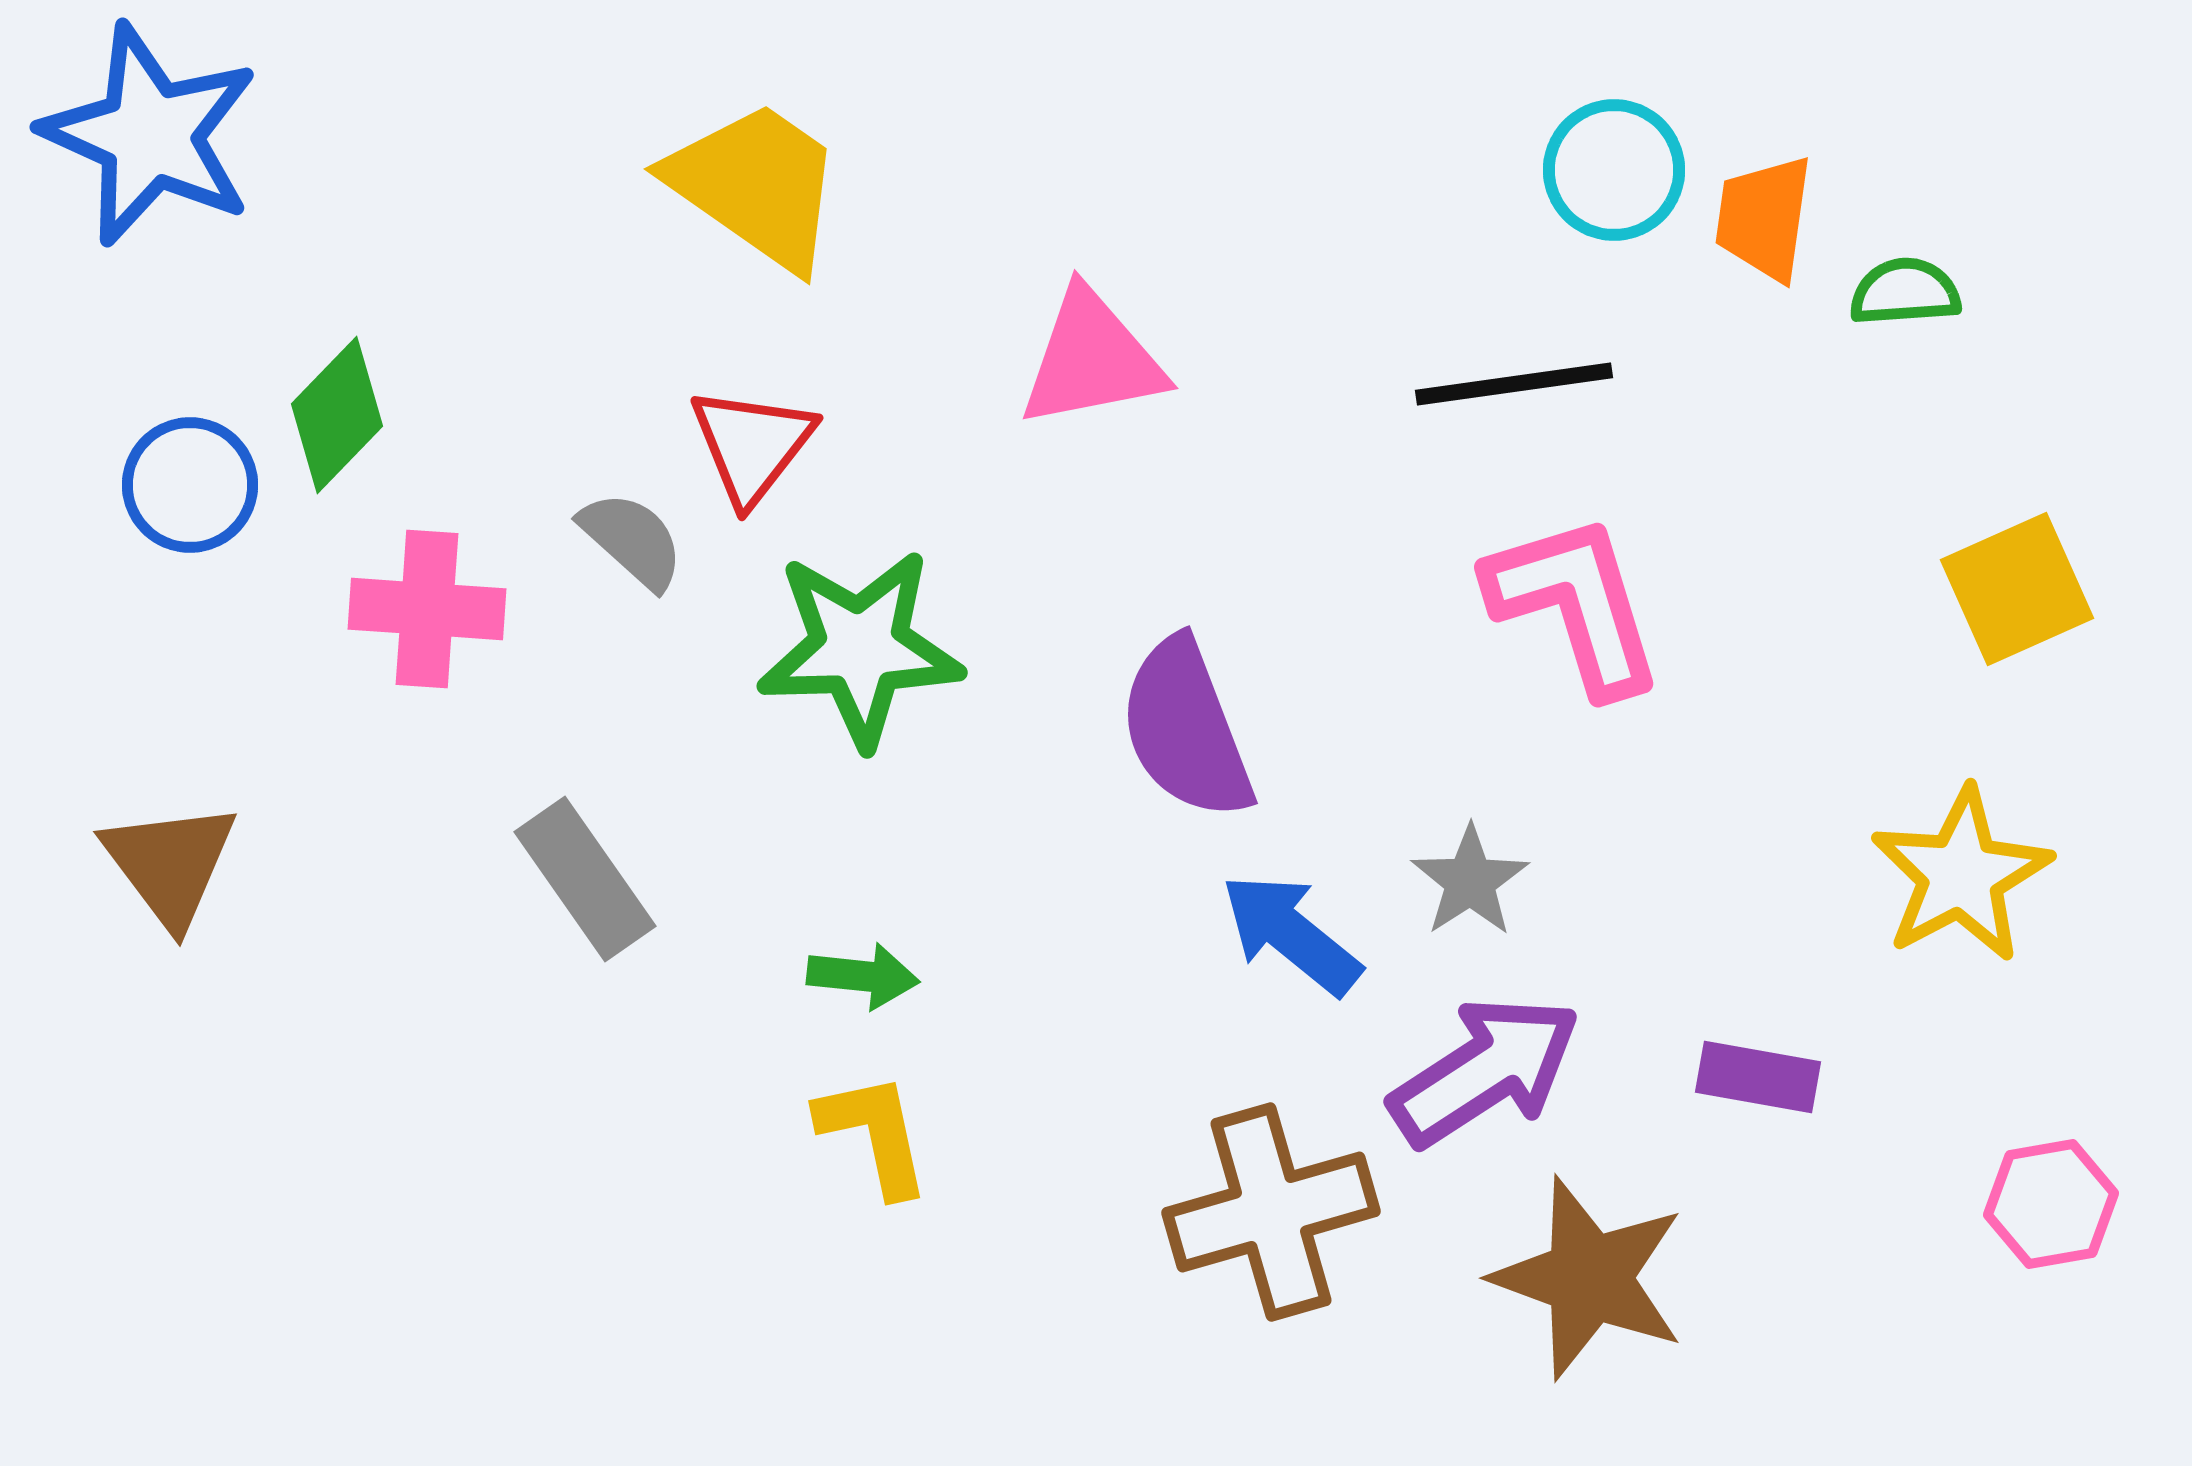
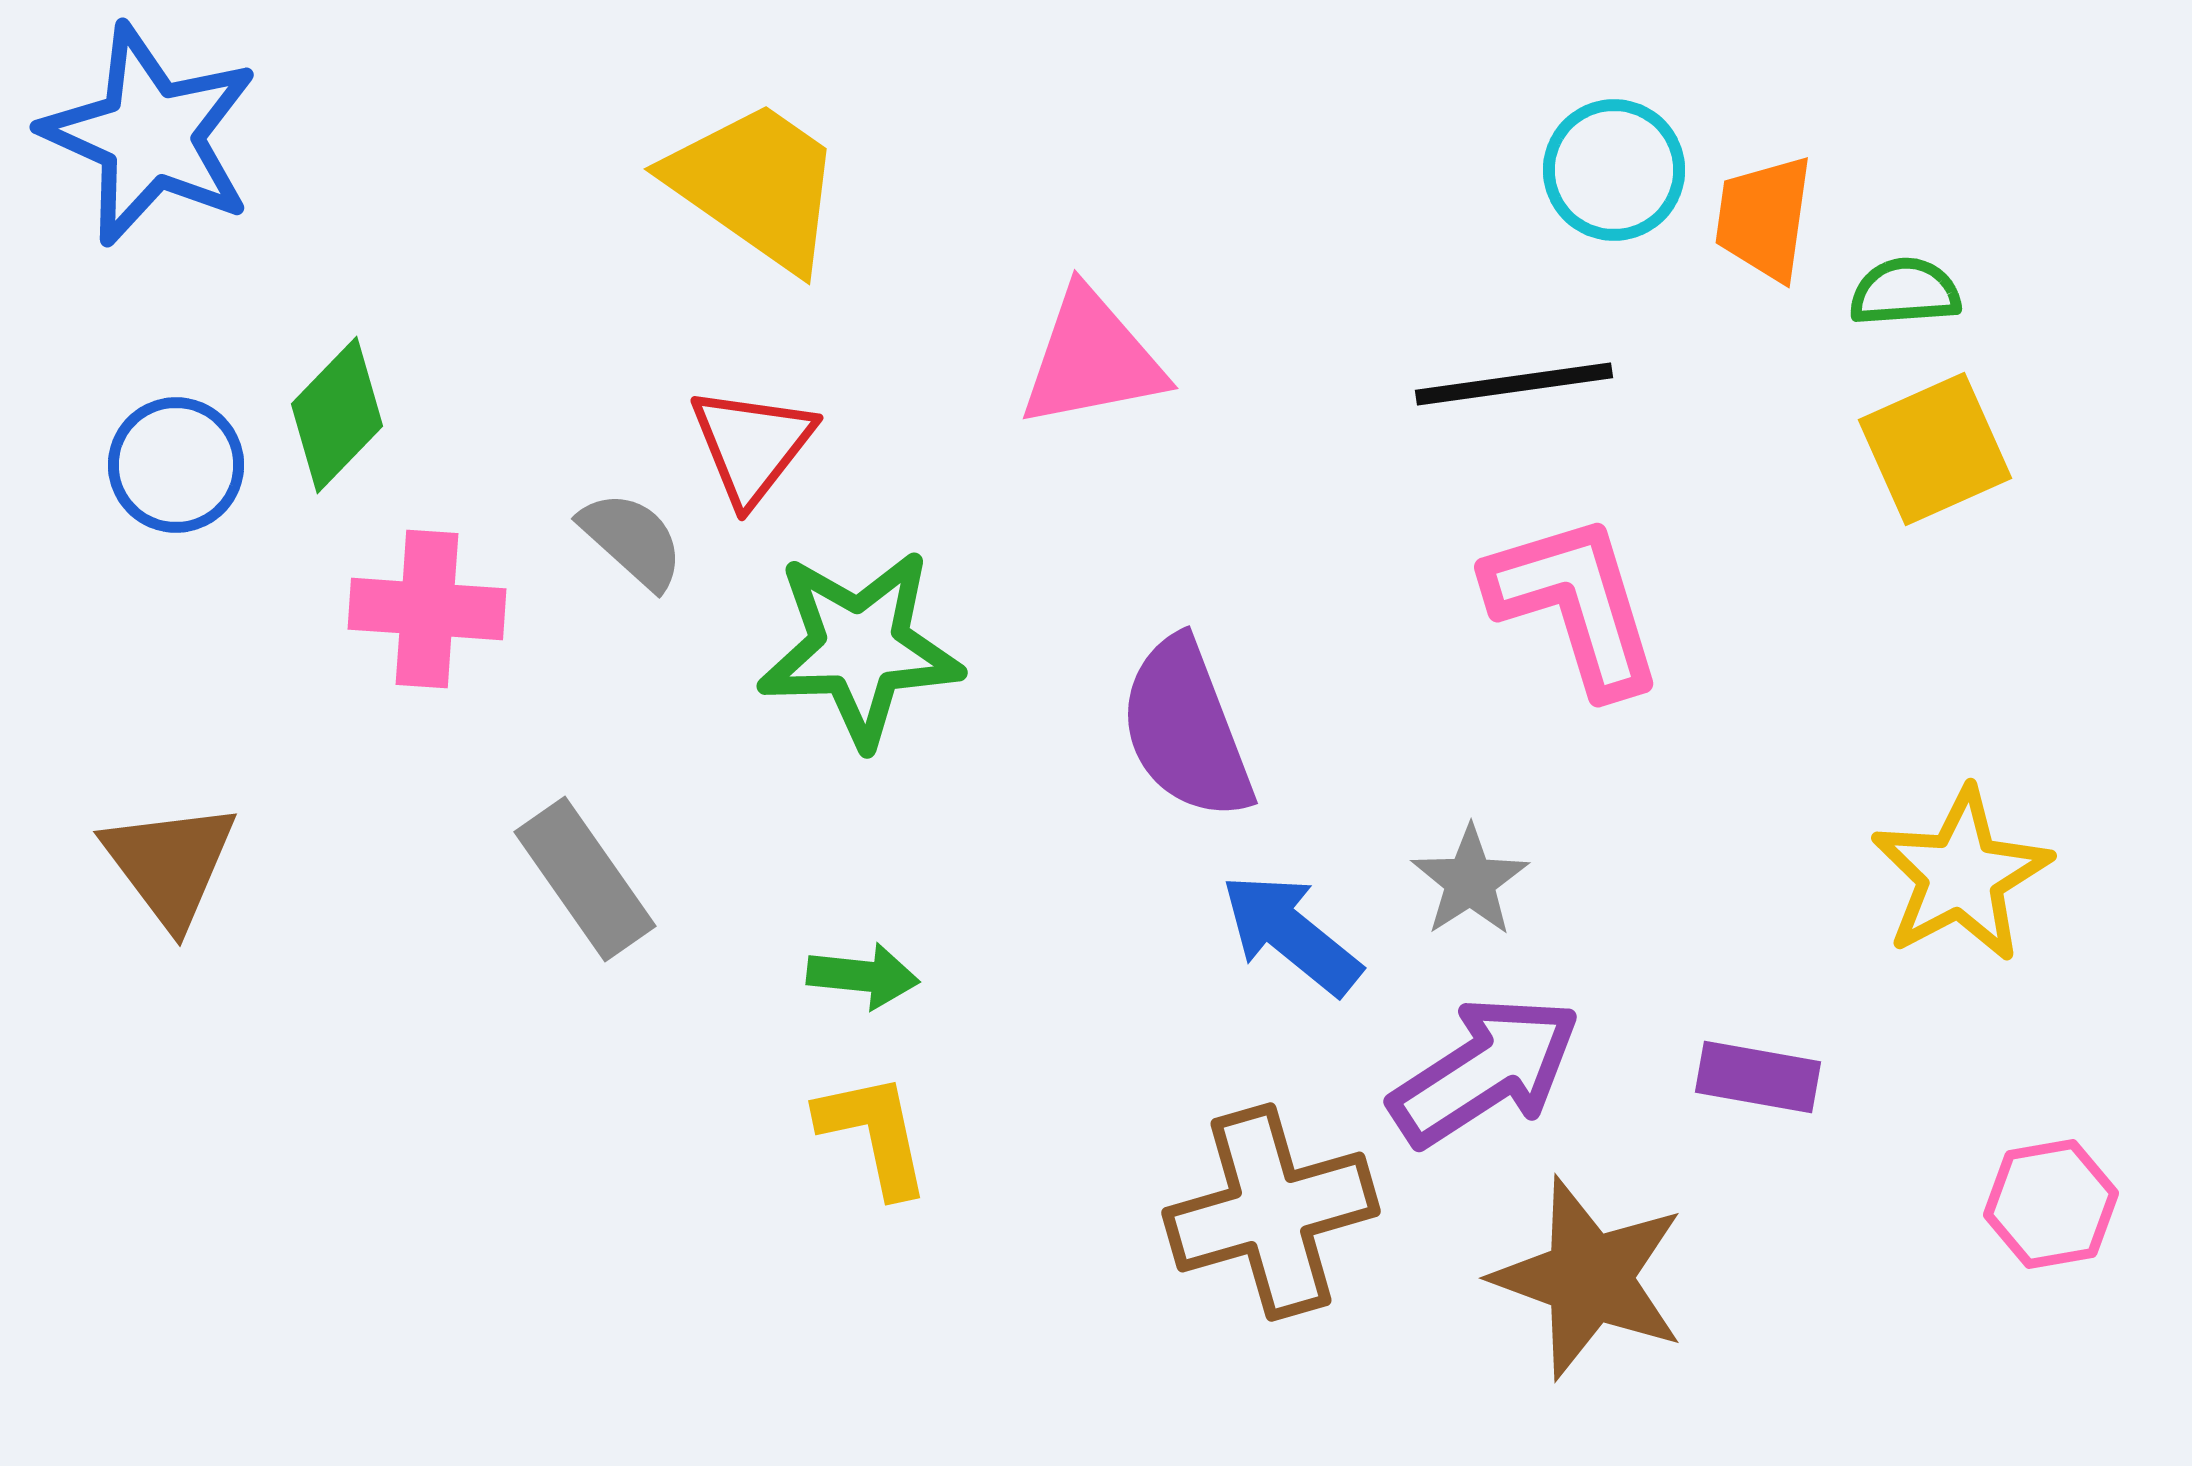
blue circle: moved 14 px left, 20 px up
yellow square: moved 82 px left, 140 px up
